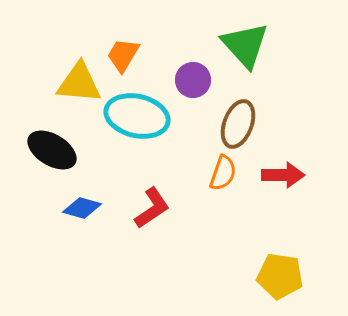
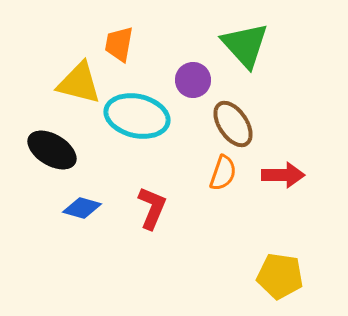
orange trapezoid: moved 4 px left, 11 px up; rotated 21 degrees counterclockwise
yellow triangle: rotated 9 degrees clockwise
brown ellipse: moved 5 px left; rotated 54 degrees counterclockwise
red L-shape: rotated 33 degrees counterclockwise
